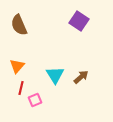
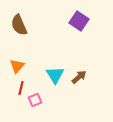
brown arrow: moved 2 px left
